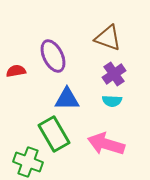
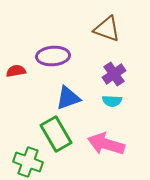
brown triangle: moved 1 px left, 9 px up
purple ellipse: rotated 68 degrees counterclockwise
blue triangle: moved 1 px right, 1 px up; rotated 20 degrees counterclockwise
green rectangle: moved 2 px right
